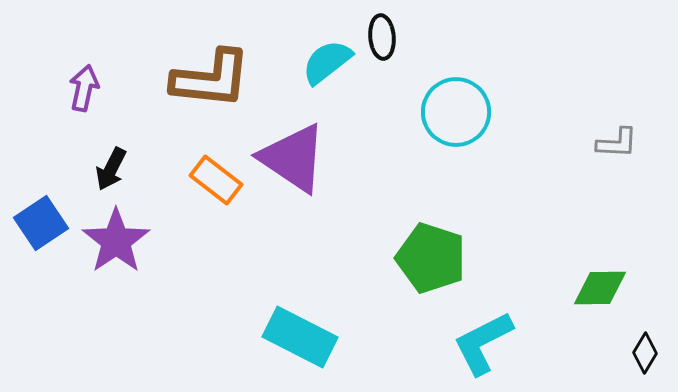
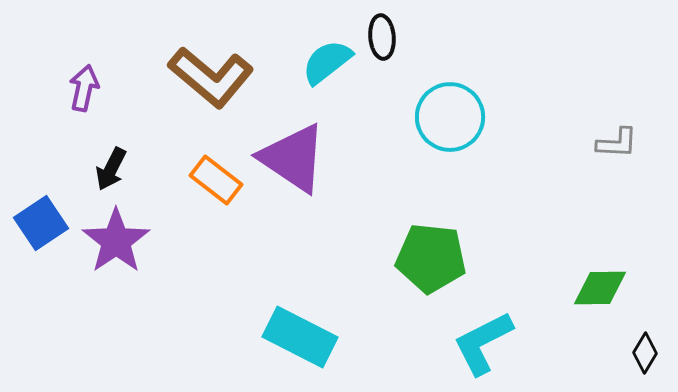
brown L-shape: moved 2 px up; rotated 34 degrees clockwise
cyan circle: moved 6 px left, 5 px down
green pentagon: rotated 12 degrees counterclockwise
